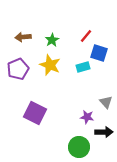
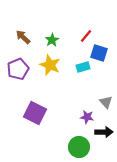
brown arrow: rotated 49 degrees clockwise
